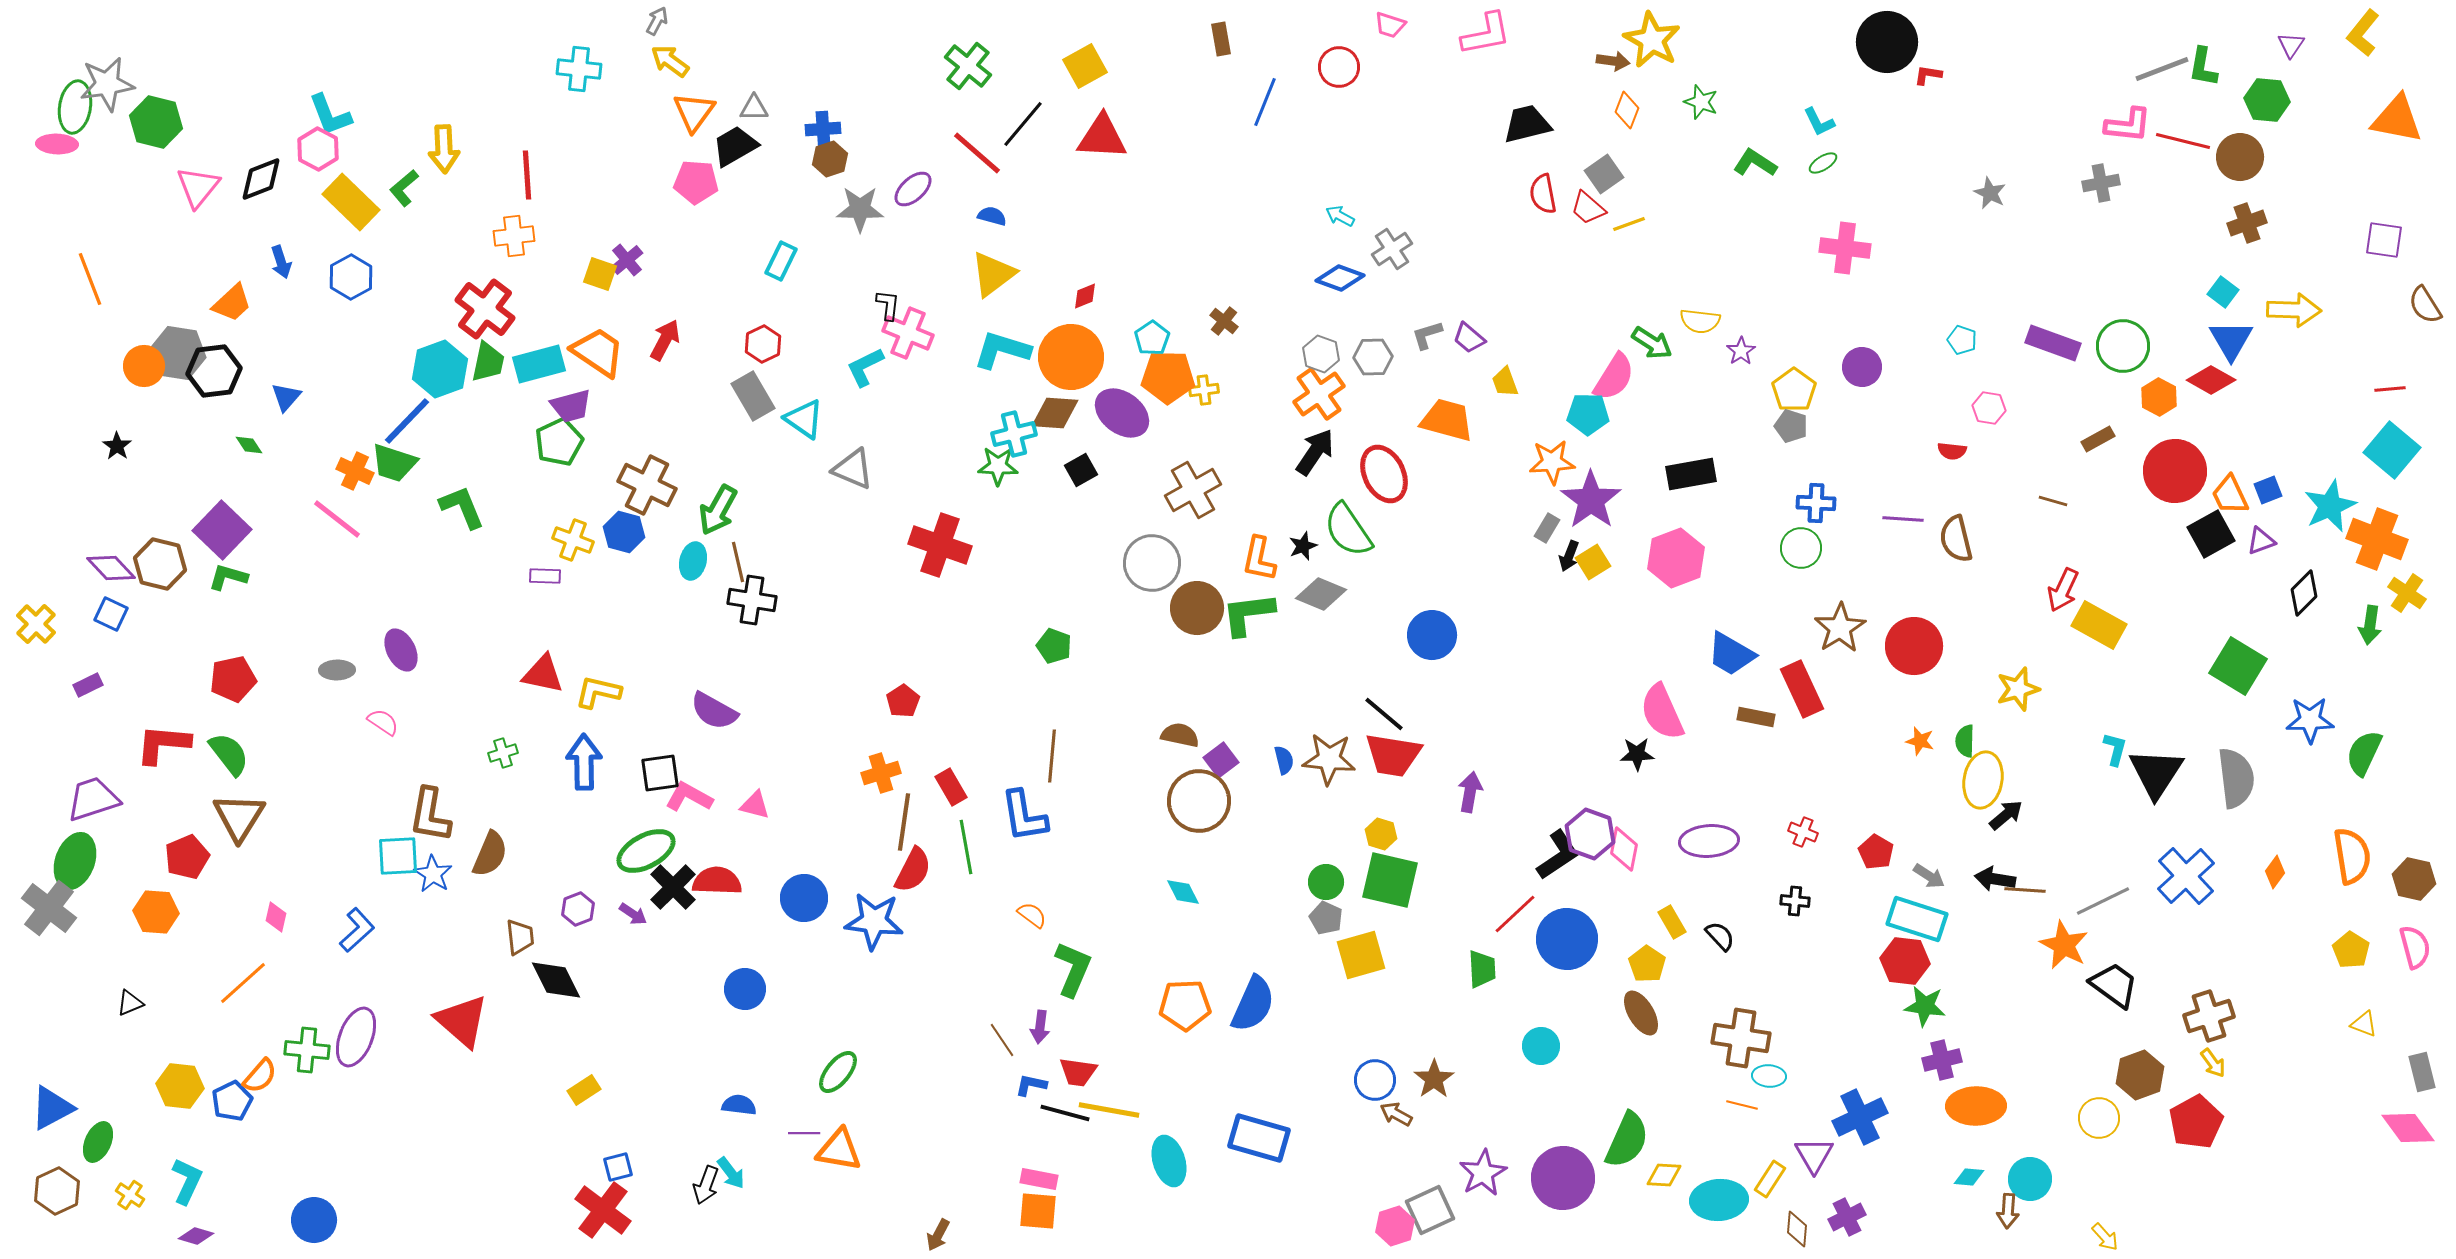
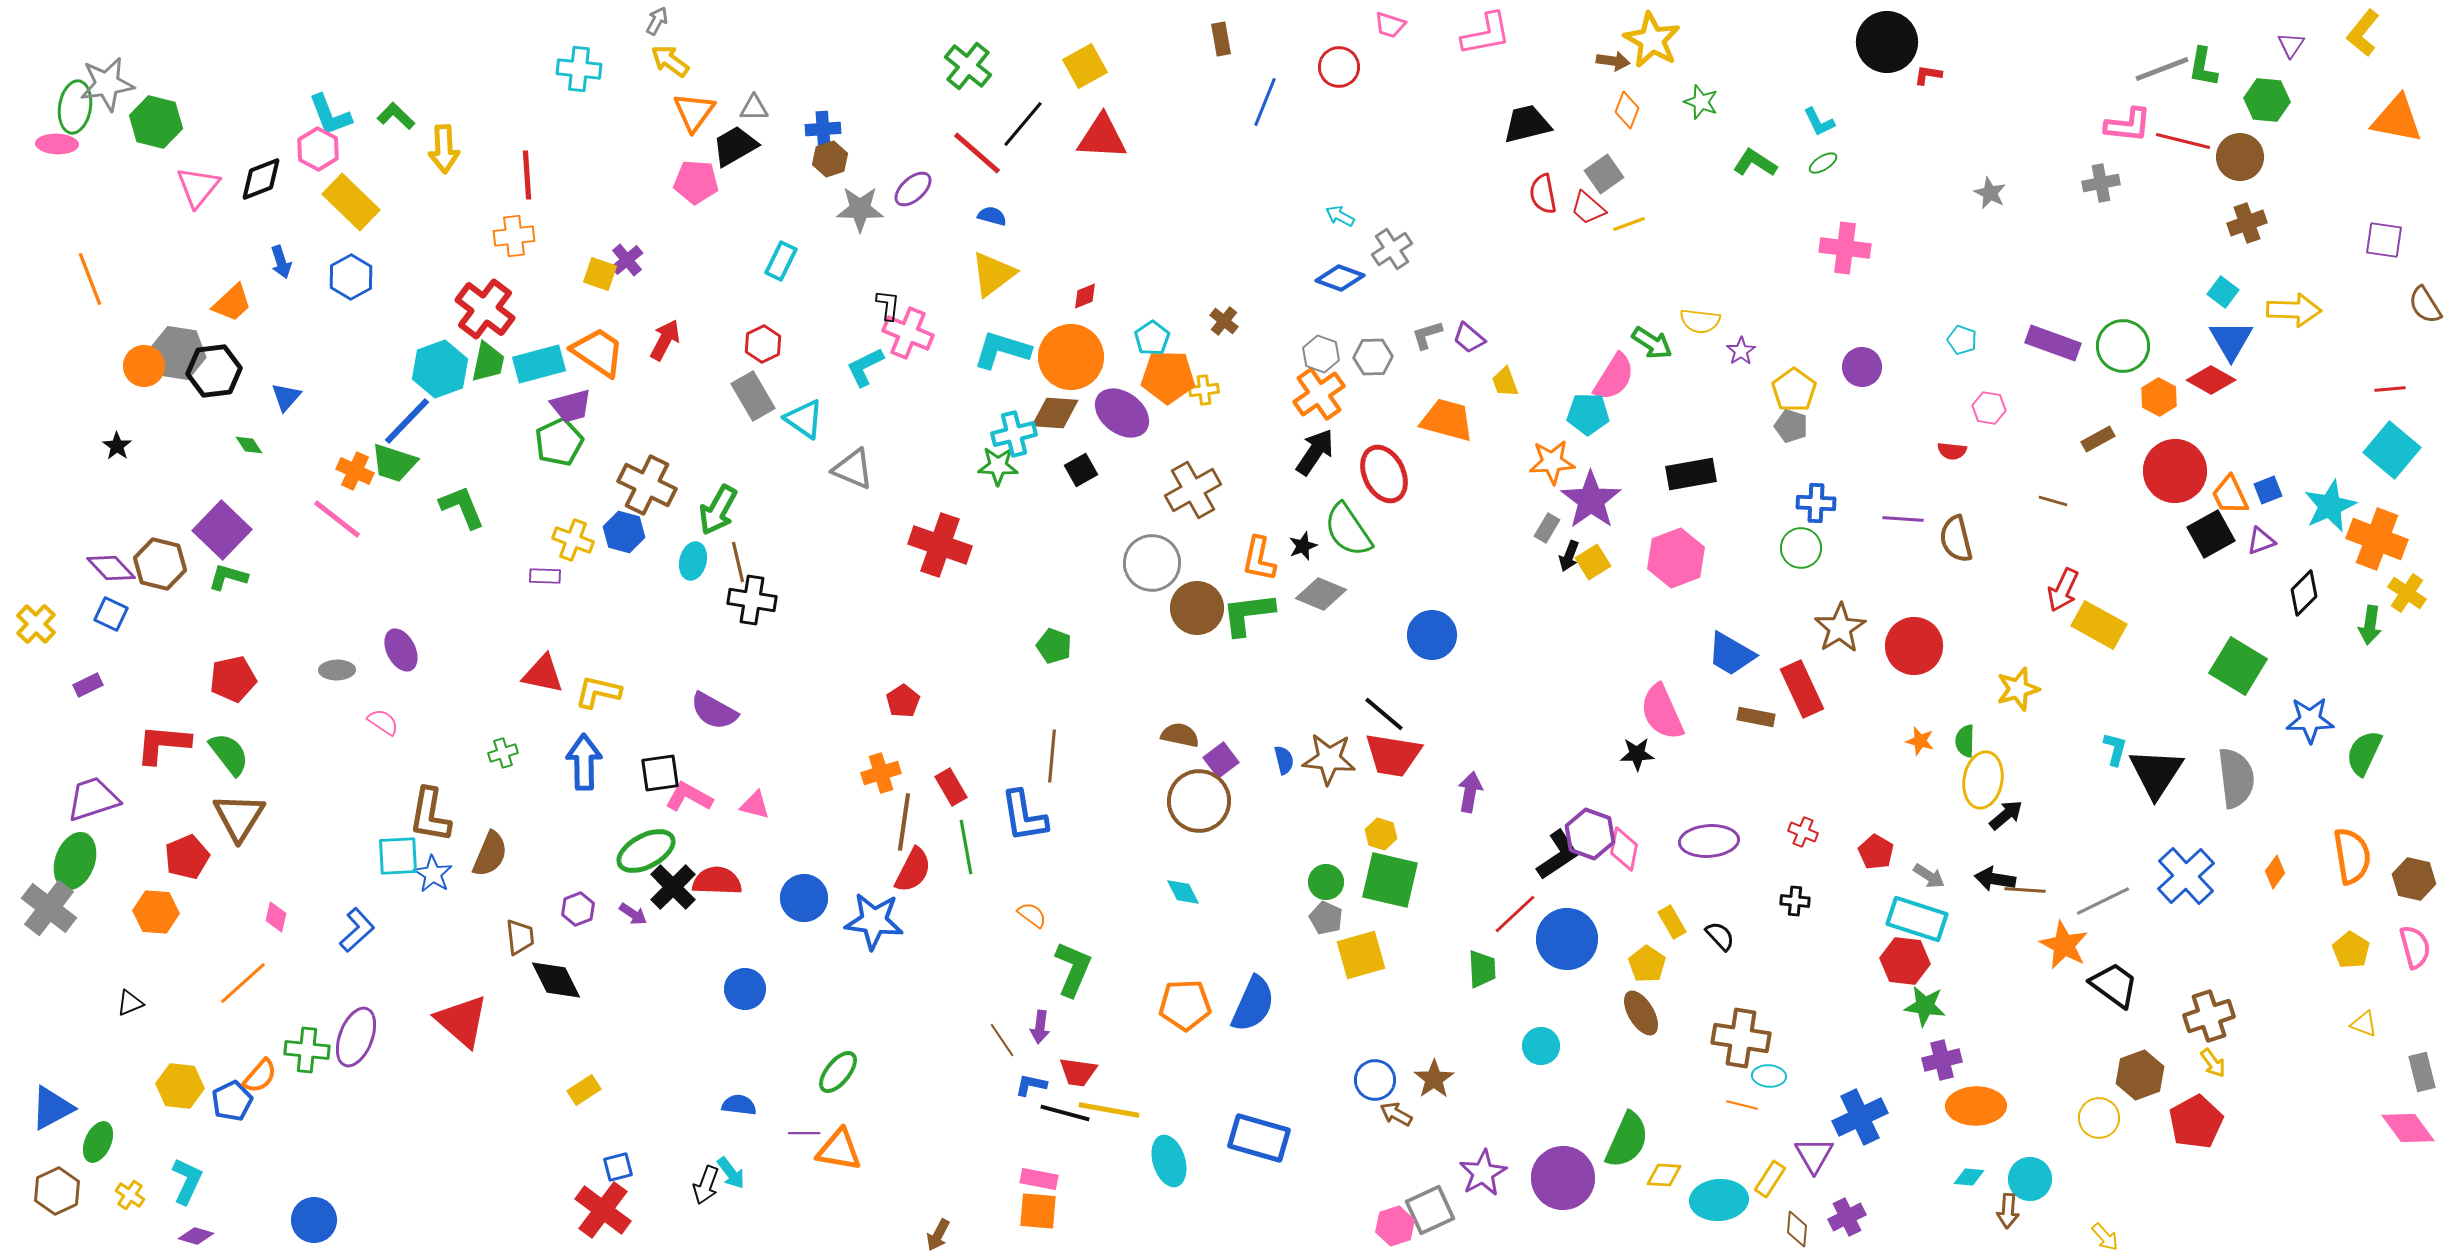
green L-shape at (404, 188): moved 8 px left, 72 px up; rotated 84 degrees clockwise
